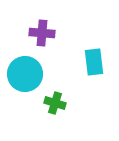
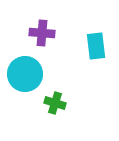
cyan rectangle: moved 2 px right, 16 px up
